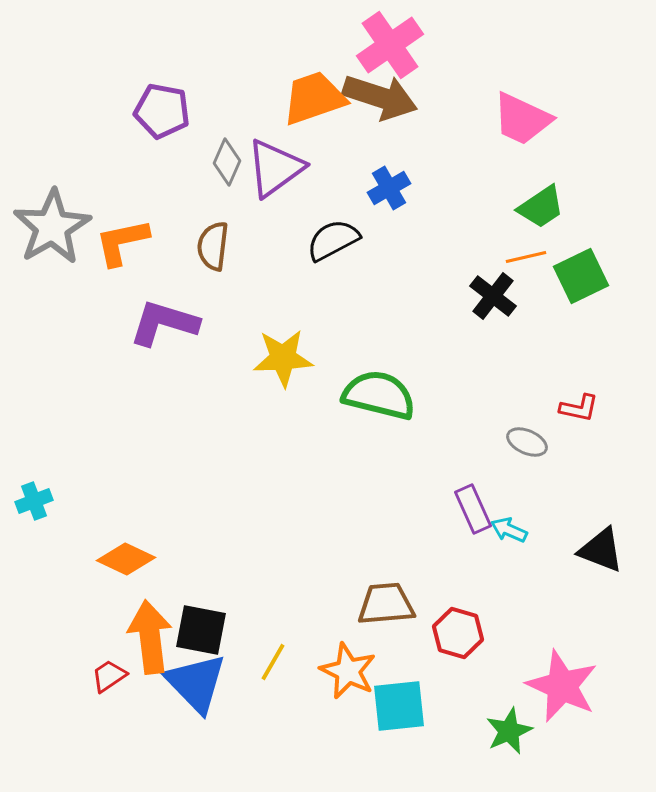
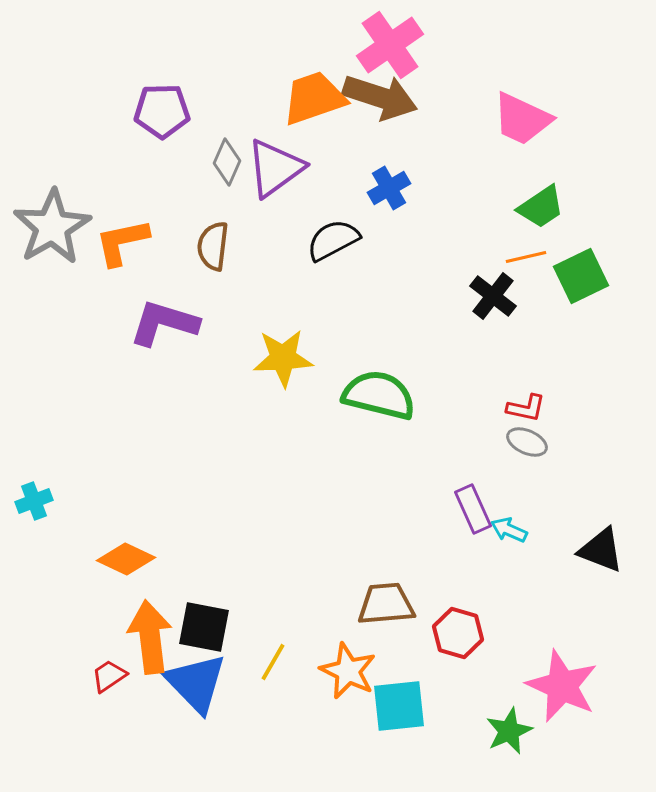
purple pentagon: rotated 12 degrees counterclockwise
red L-shape: moved 53 px left
black square: moved 3 px right, 3 px up
